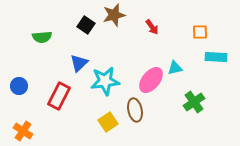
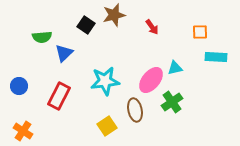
blue triangle: moved 15 px left, 10 px up
green cross: moved 22 px left
yellow square: moved 1 px left, 4 px down
